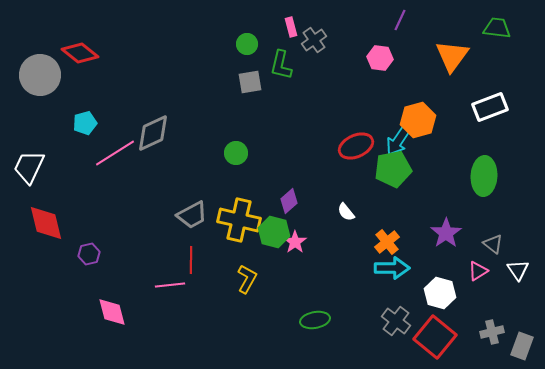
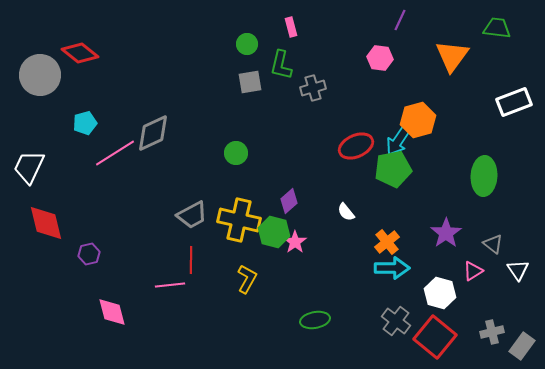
gray cross at (314, 40): moved 1 px left, 48 px down; rotated 20 degrees clockwise
white rectangle at (490, 107): moved 24 px right, 5 px up
pink triangle at (478, 271): moved 5 px left
gray rectangle at (522, 346): rotated 16 degrees clockwise
